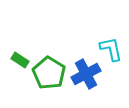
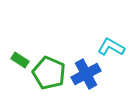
cyan L-shape: moved 2 px up; rotated 48 degrees counterclockwise
green pentagon: rotated 8 degrees counterclockwise
